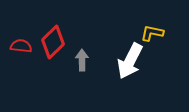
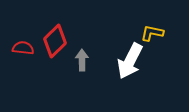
red diamond: moved 2 px right, 1 px up
red semicircle: moved 2 px right, 2 px down
